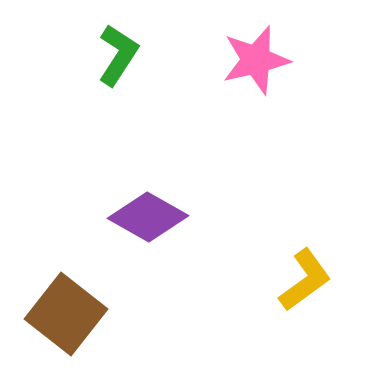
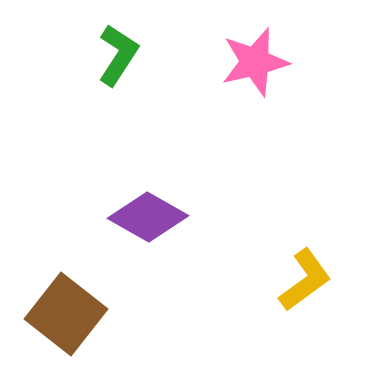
pink star: moved 1 px left, 2 px down
